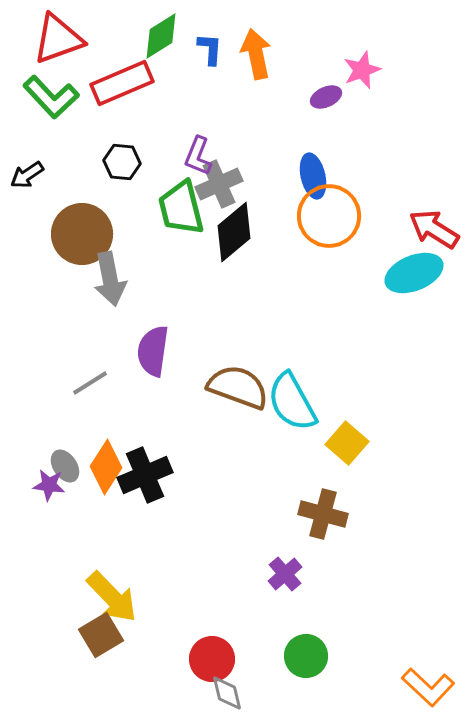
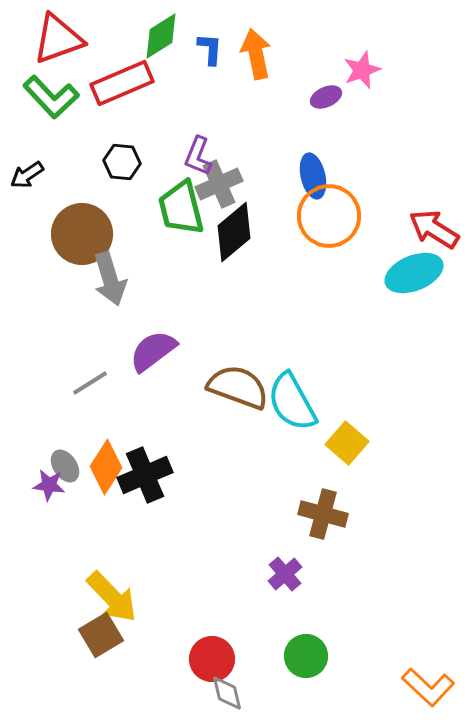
gray arrow: rotated 6 degrees counterclockwise
purple semicircle: rotated 45 degrees clockwise
